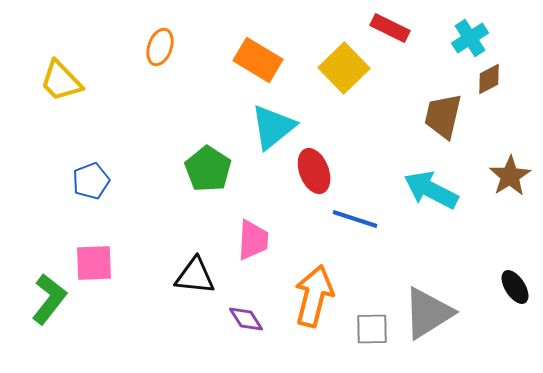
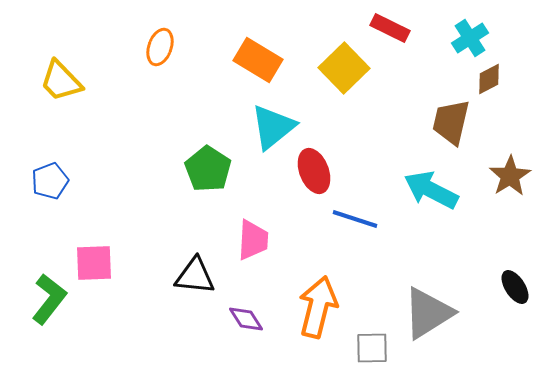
brown trapezoid: moved 8 px right, 6 px down
blue pentagon: moved 41 px left
orange arrow: moved 4 px right, 11 px down
gray square: moved 19 px down
